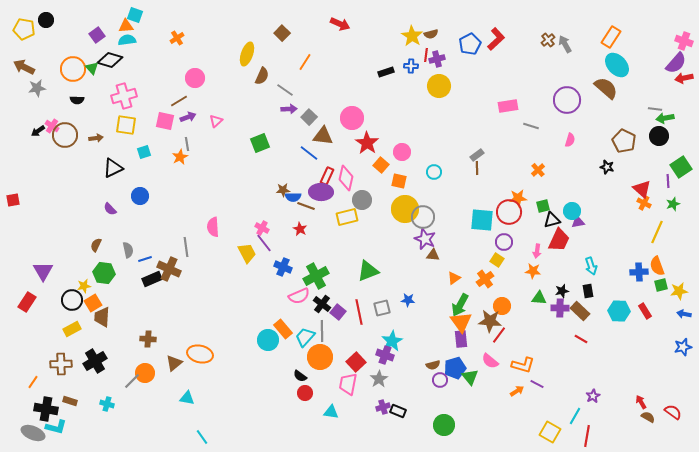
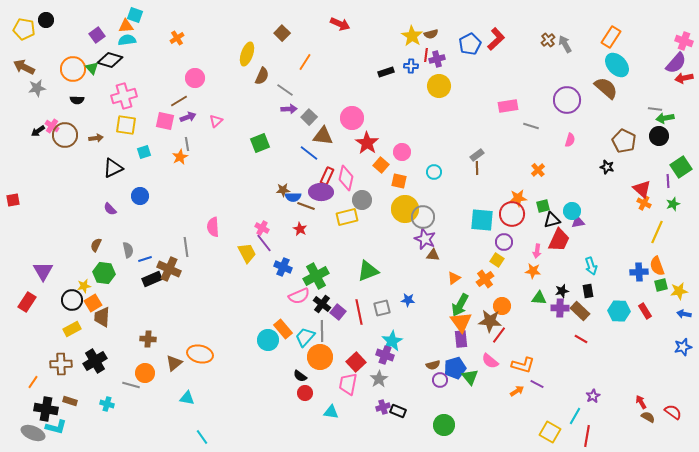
red circle at (509, 212): moved 3 px right, 2 px down
gray line at (132, 381): moved 1 px left, 4 px down; rotated 60 degrees clockwise
